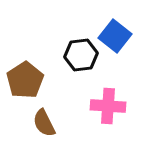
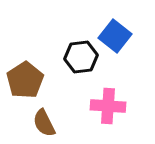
black hexagon: moved 2 px down
